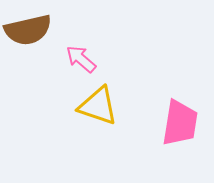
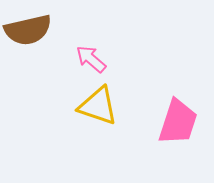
pink arrow: moved 10 px right
pink trapezoid: moved 2 px left, 1 px up; rotated 9 degrees clockwise
